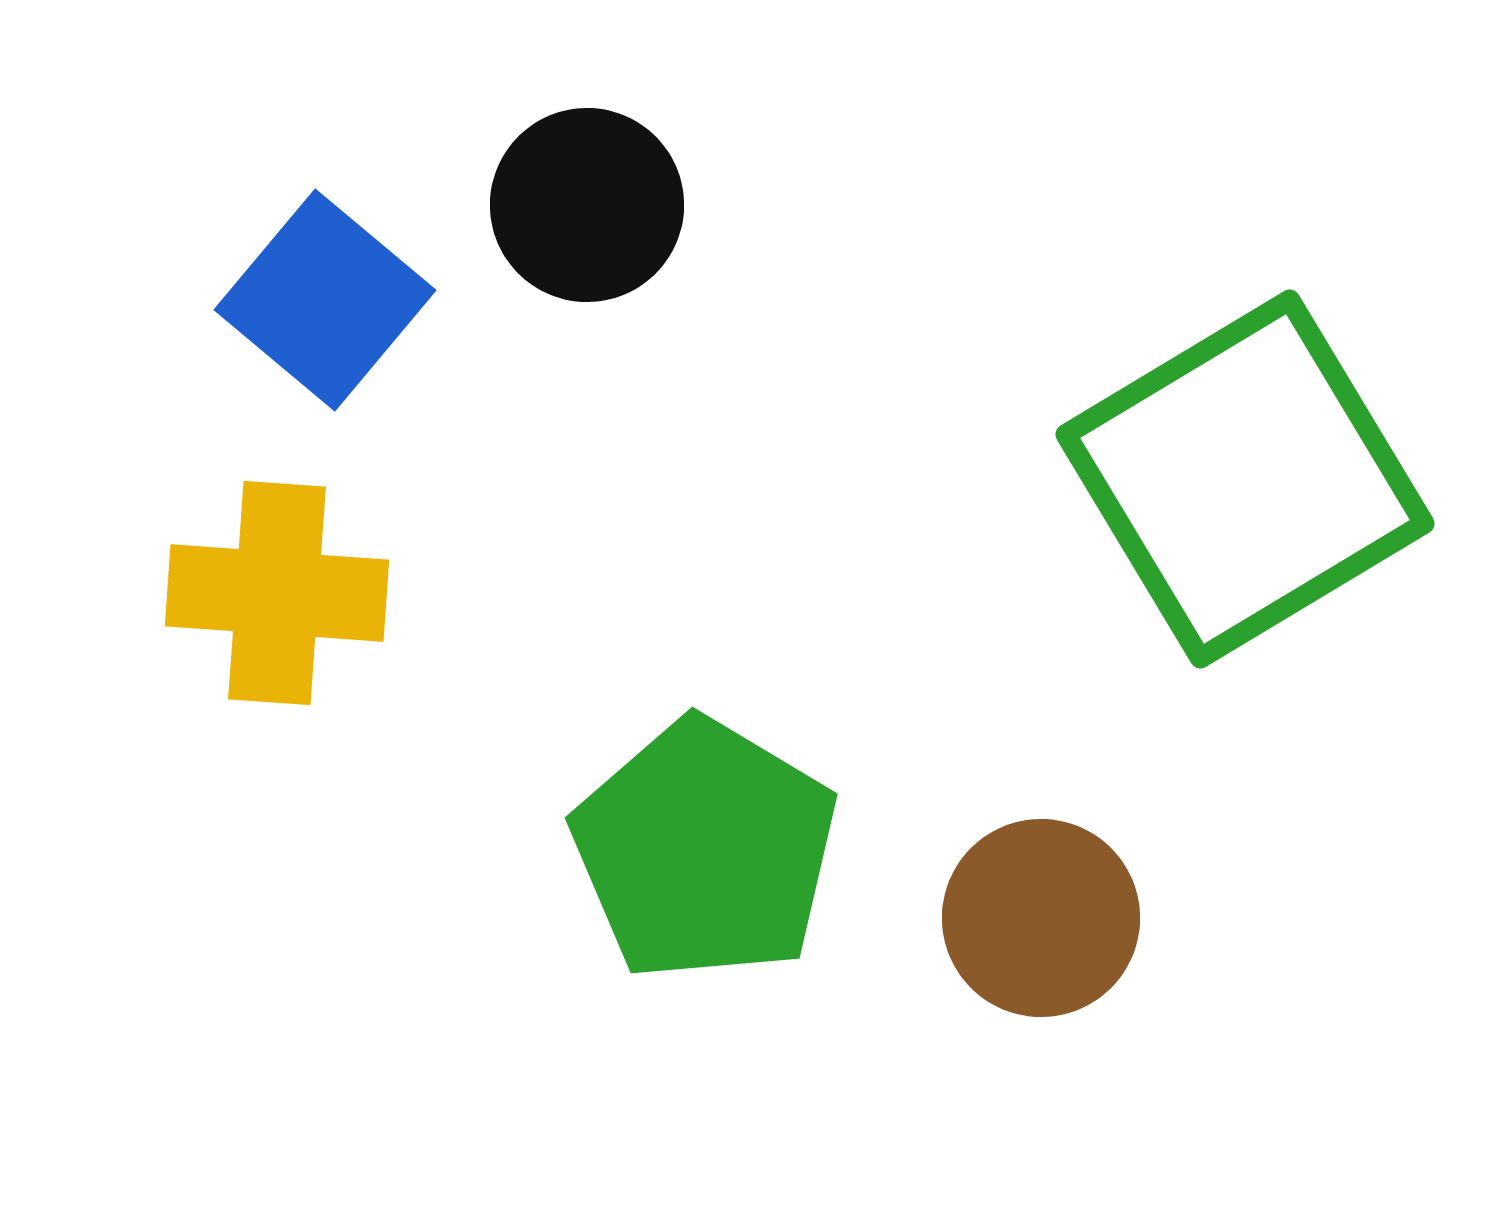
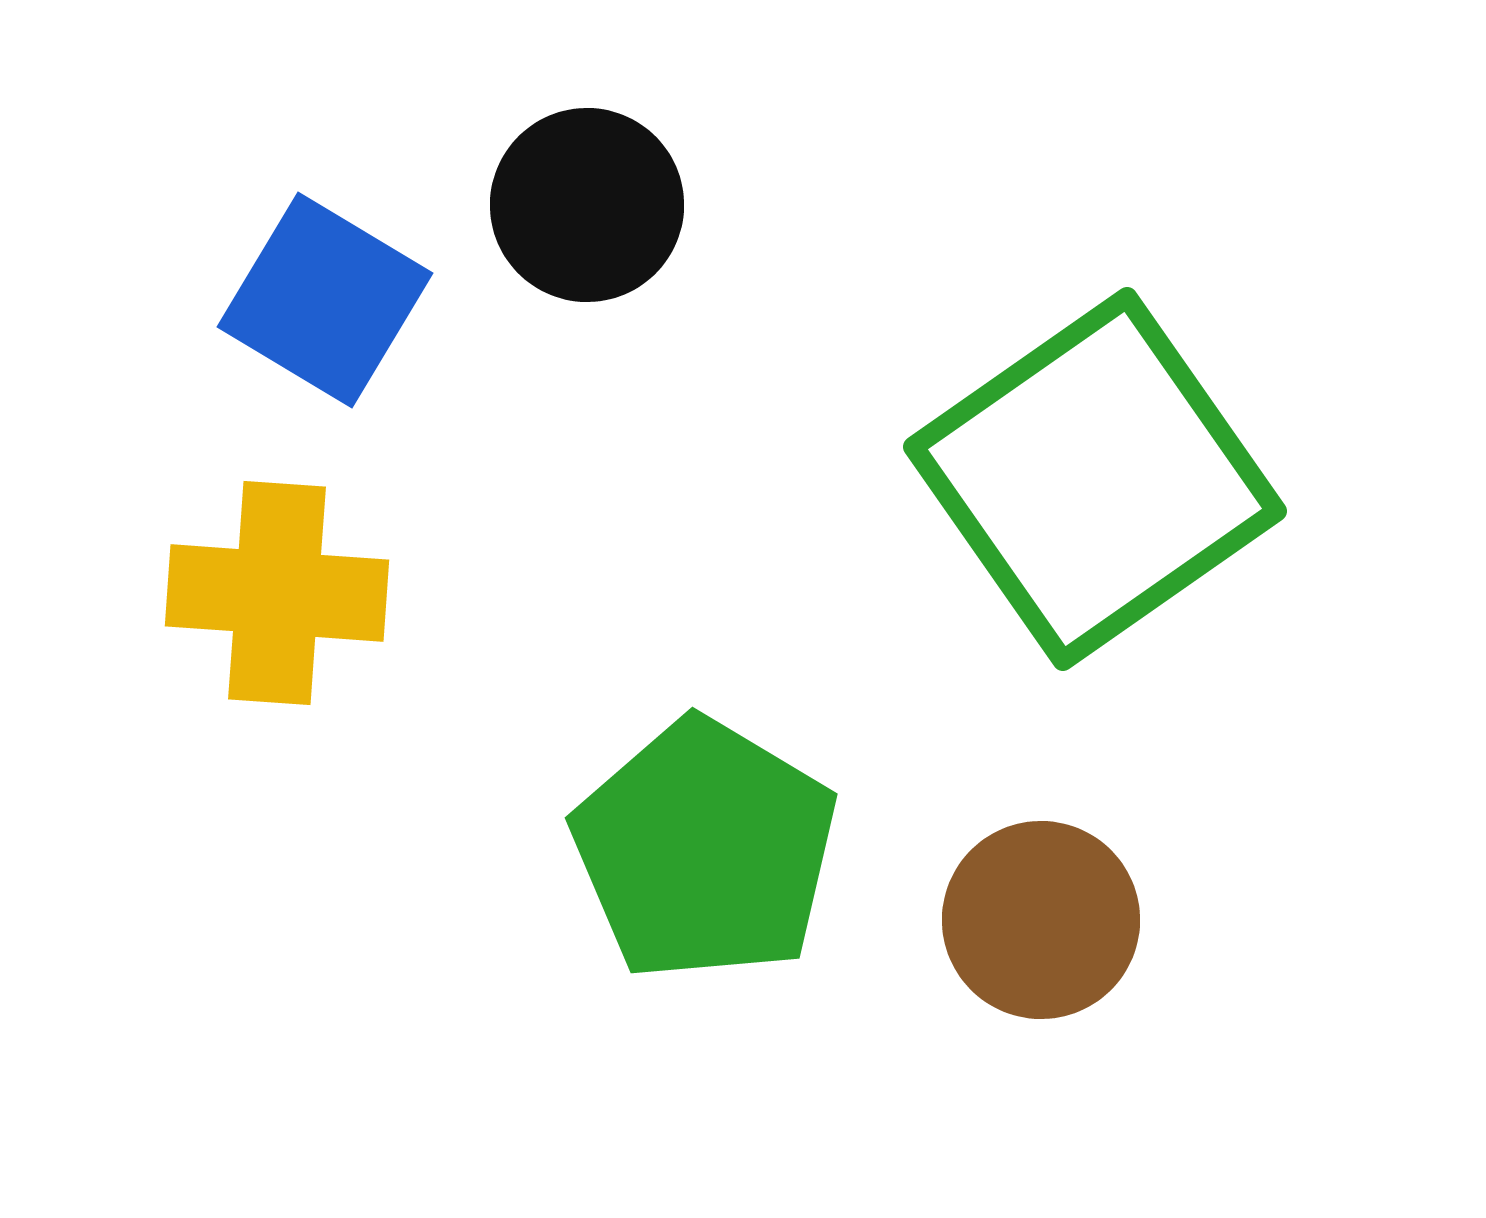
blue square: rotated 9 degrees counterclockwise
green square: moved 150 px left; rotated 4 degrees counterclockwise
brown circle: moved 2 px down
